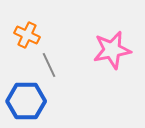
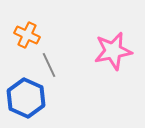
pink star: moved 1 px right, 1 px down
blue hexagon: moved 3 px up; rotated 24 degrees clockwise
